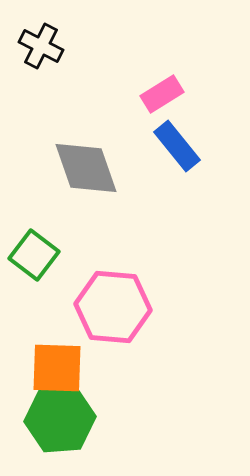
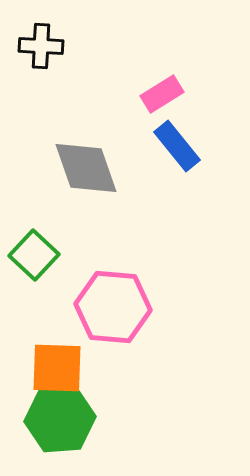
black cross: rotated 24 degrees counterclockwise
green square: rotated 6 degrees clockwise
